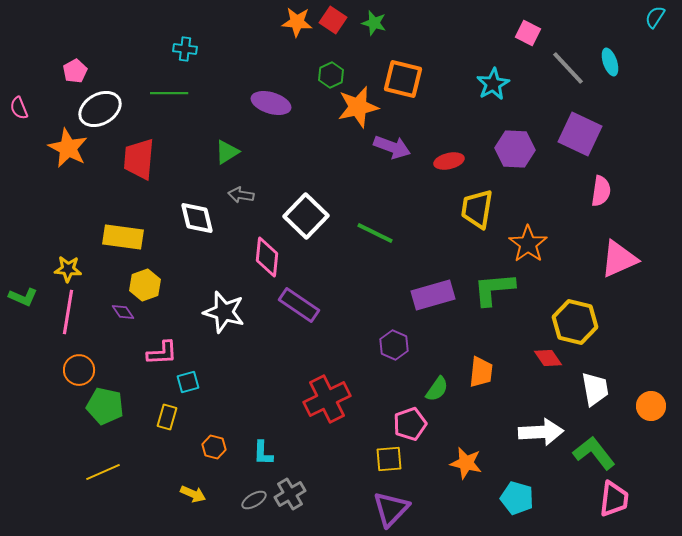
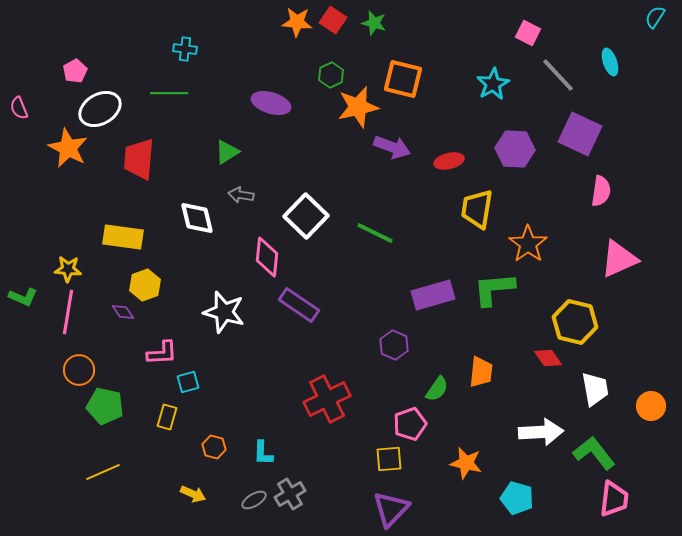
gray line at (568, 68): moved 10 px left, 7 px down
